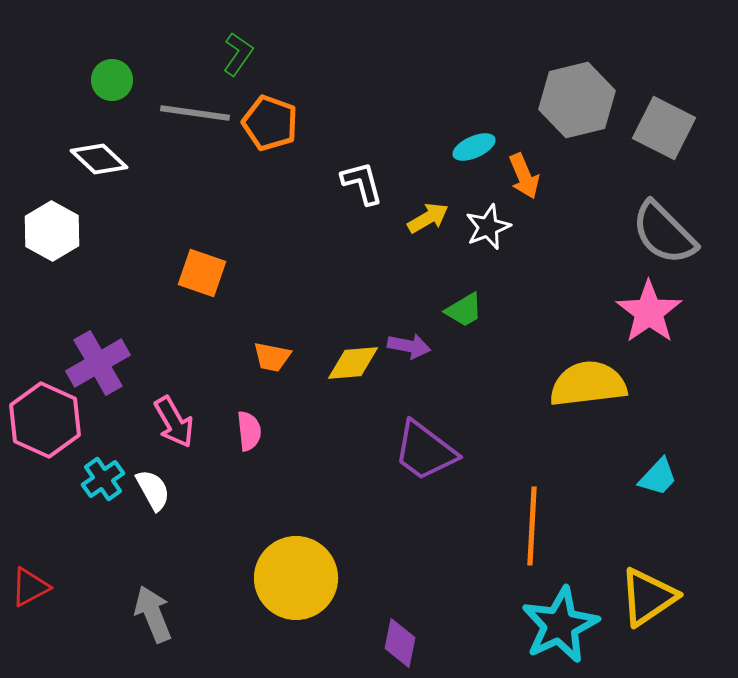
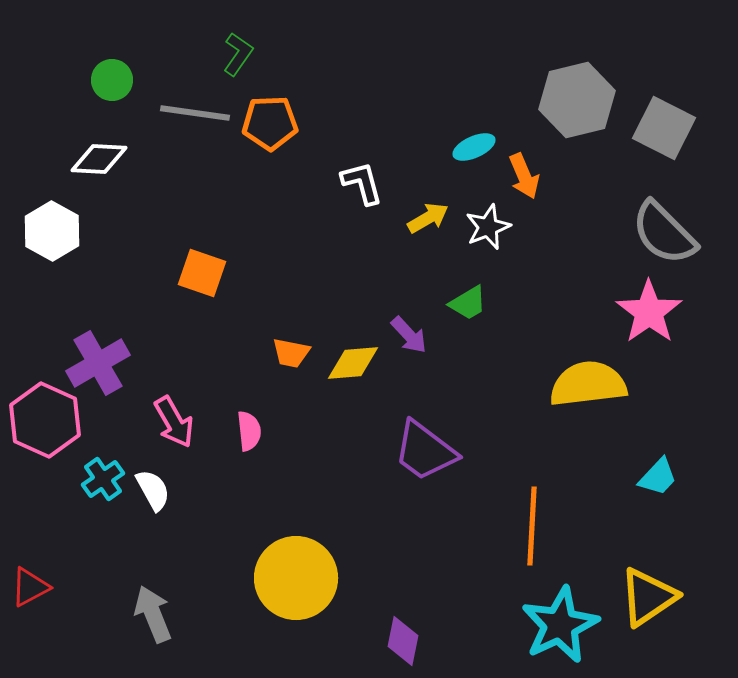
orange pentagon: rotated 22 degrees counterclockwise
white diamond: rotated 40 degrees counterclockwise
green trapezoid: moved 4 px right, 7 px up
purple arrow: moved 11 px up; rotated 36 degrees clockwise
orange trapezoid: moved 19 px right, 4 px up
purple diamond: moved 3 px right, 2 px up
